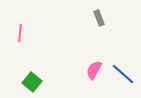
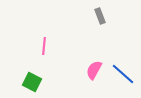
gray rectangle: moved 1 px right, 2 px up
pink line: moved 24 px right, 13 px down
green square: rotated 12 degrees counterclockwise
